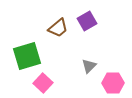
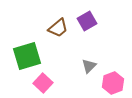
pink hexagon: rotated 20 degrees counterclockwise
